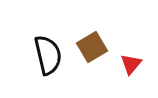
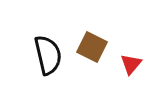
brown square: rotated 32 degrees counterclockwise
